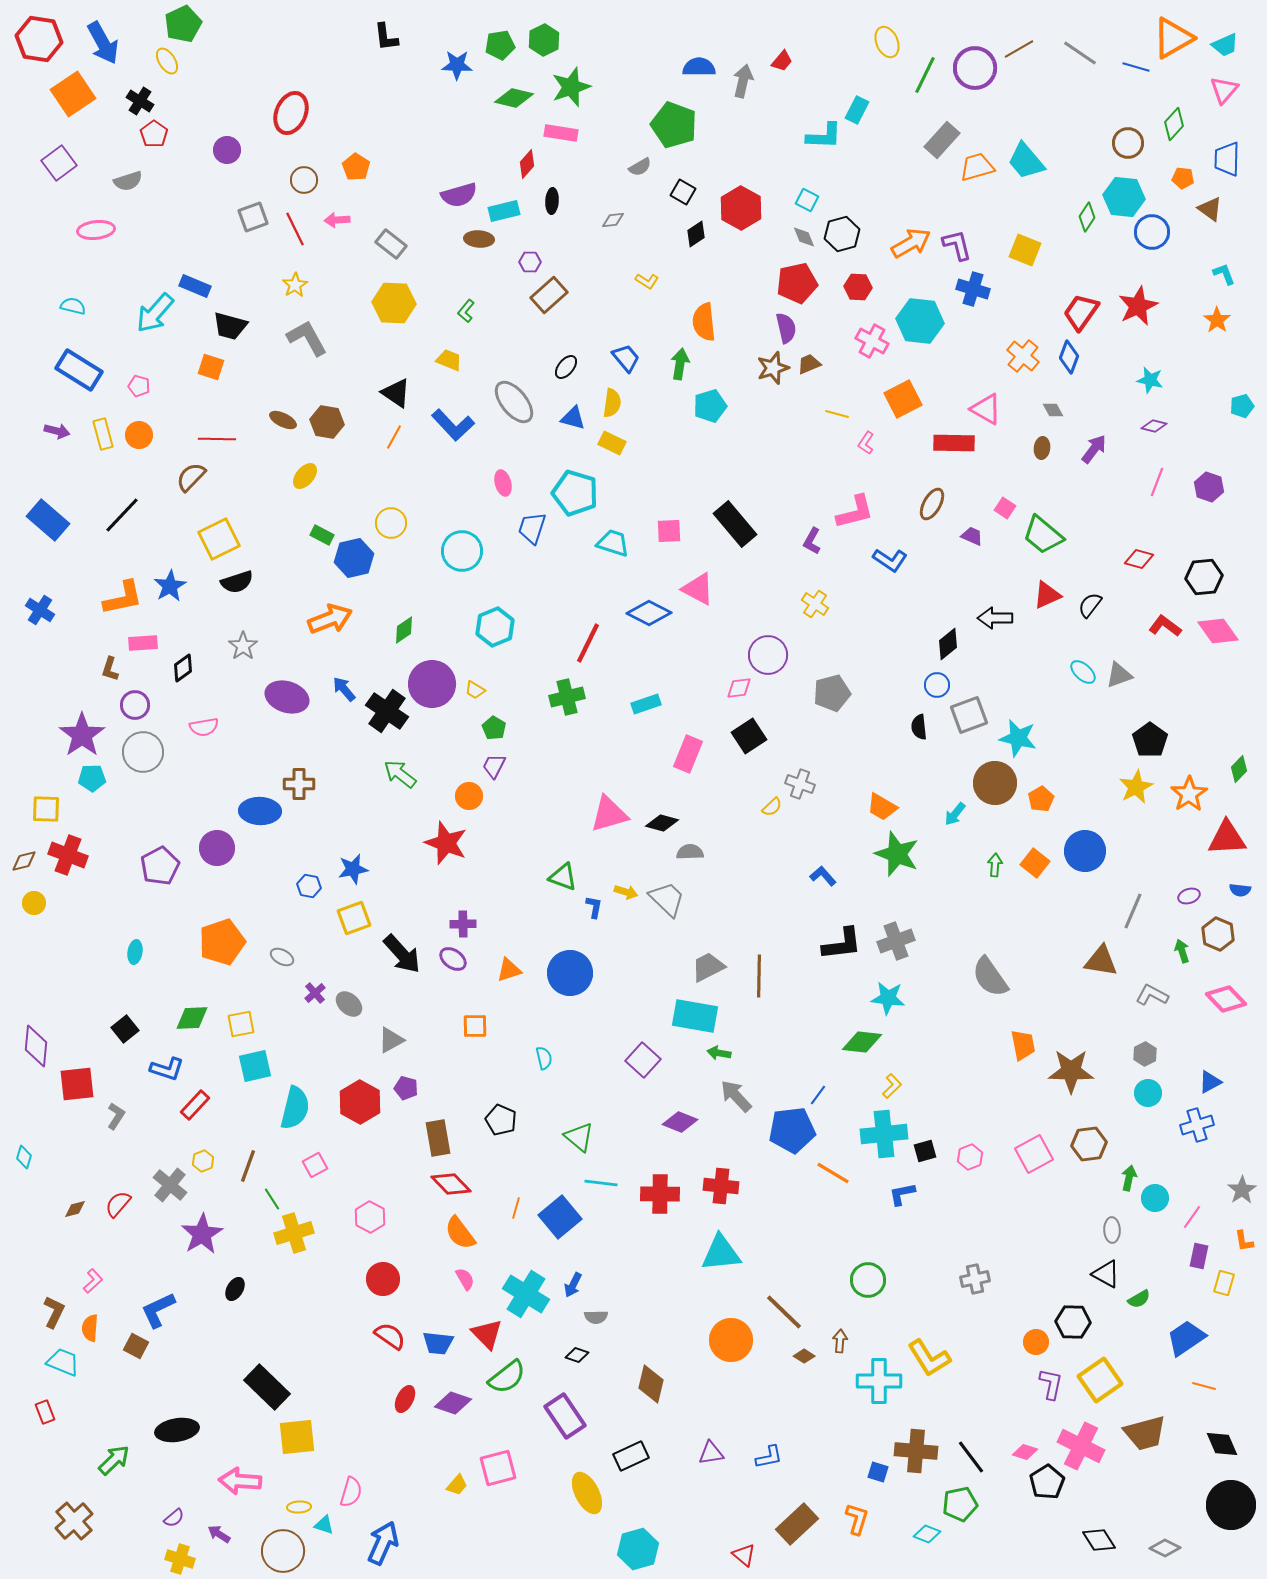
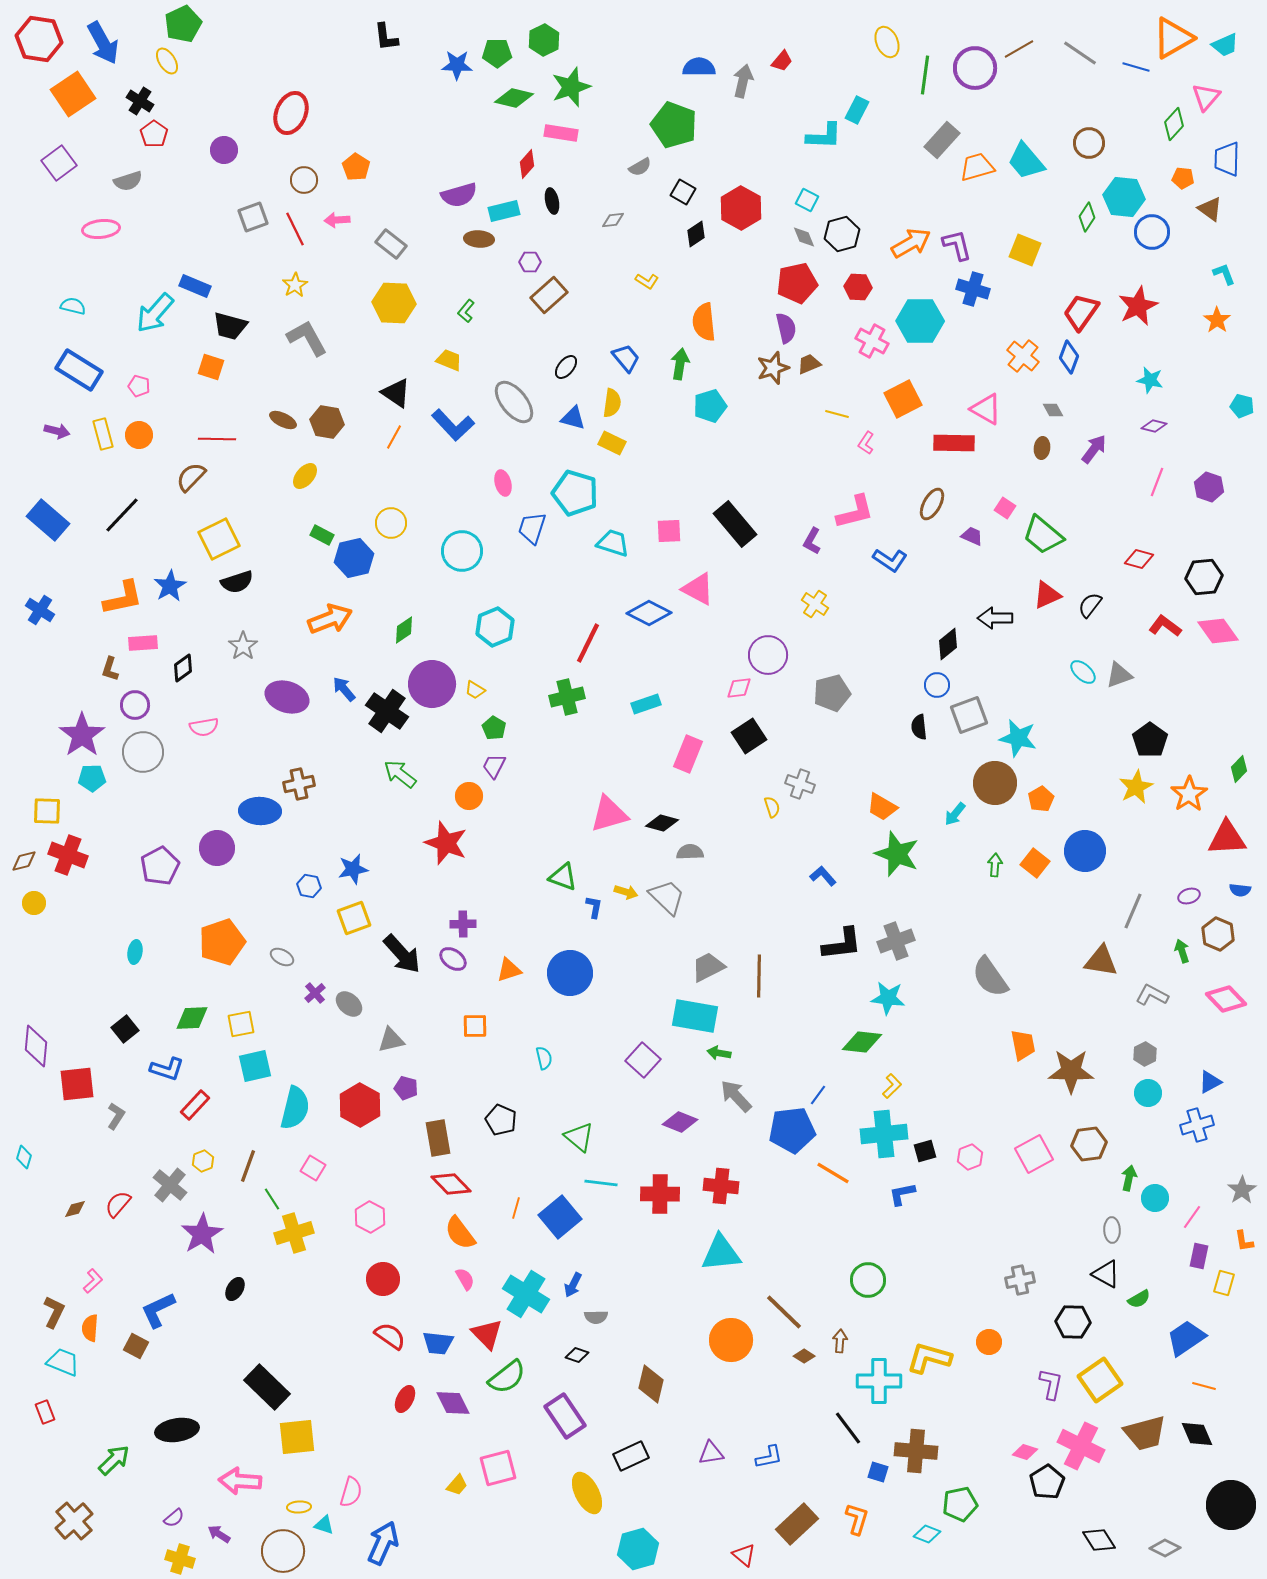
green pentagon at (500, 45): moved 3 px left, 8 px down; rotated 8 degrees clockwise
green line at (925, 75): rotated 18 degrees counterclockwise
pink triangle at (1224, 90): moved 18 px left, 7 px down
brown circle at (1128, 143): moved 39 px left
purple circle at (227, 150): moved 3 px left
black ellipse at (552, 201): rotated 15 degrees counterclockwise
pink ellipse at (96, 230): moved 5 px right, 1 px up
cyan hexagon at (920, 321): rotated 6 degrees counterclockwise
cyan pentagon at (1242, 406): rotated 30 degrees clockwise
brown cross at (299, 784): rotated 12 degrees counterclockwise
yellow semicircle at (772, 807): rotated 65 degrees counterclockwise
yellow square at (46, 809): moved 1 px right, 2 px down
gray trapezoid at (667, 899): moved 2 px up
gray triangle at (391, 1040): rotated 16 degrees clockwise
red hexagon at (360, 1102): moved 3 px down
pink square at (315, 1165): moved 2 px left, 3 px down; rotated 30 degrees counterclockwise
gray cross at (975, 1279): moved 45 px right, 1 px down
orange circle at (1036, 1342): moved 47 px left
yellow L-shape at (929, 1358): rotated 138 degrees clockwise
purple diamond at (453, 1403): rotated 45 degrees clockwise
black diamond at (1222, 1444): moved 25 px left, 10 px up
black line at (971, 1457): moved 123 px left, 29 px up
